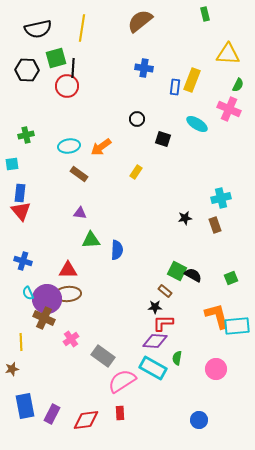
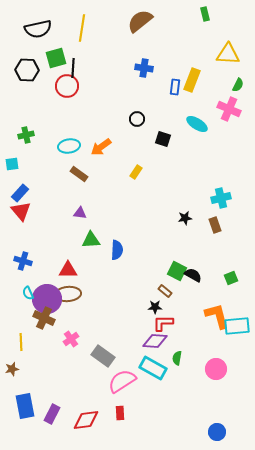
blue rectangle at (20, 193): rotated 36 degrees clockwise
blue circle at (199, 420): moved 18 px right, 12 px down
